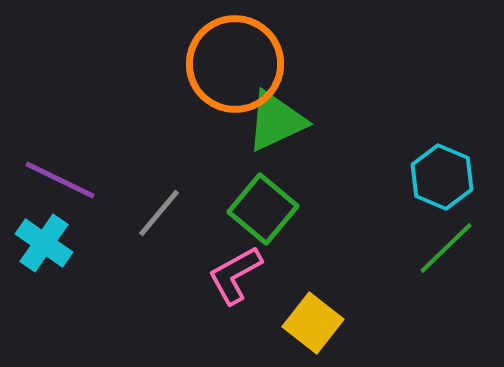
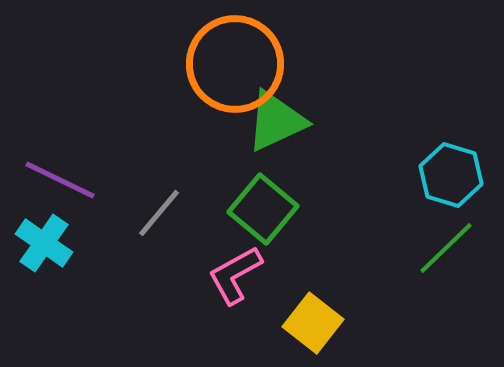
cyan hexagon: moved 9 px right, 2 px up; rotated 6 degrees counterclockwise
